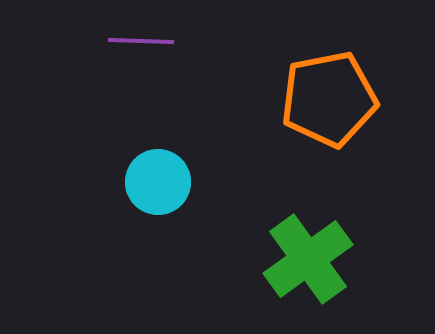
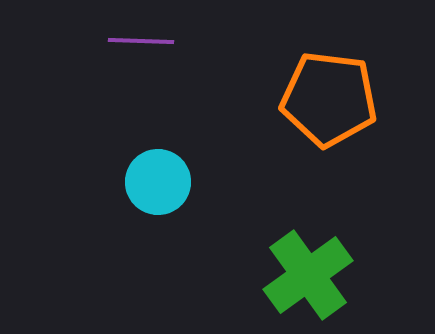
orange pentagon: rotated 18 degrees clockwise
green cross: moved 16 px down
